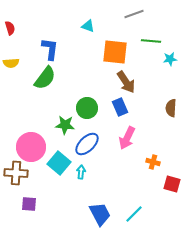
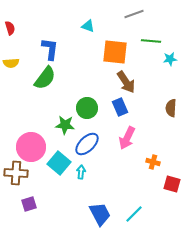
purple square: rotated 21 degrees counterclockwise
